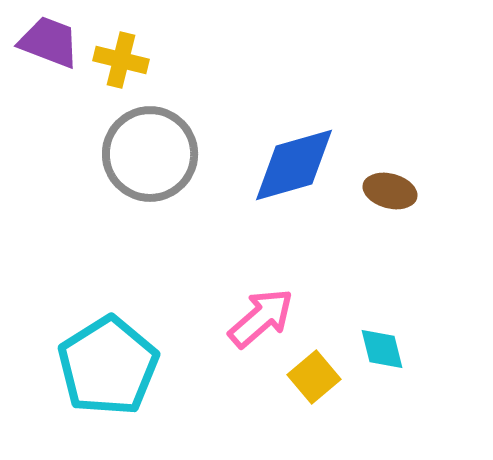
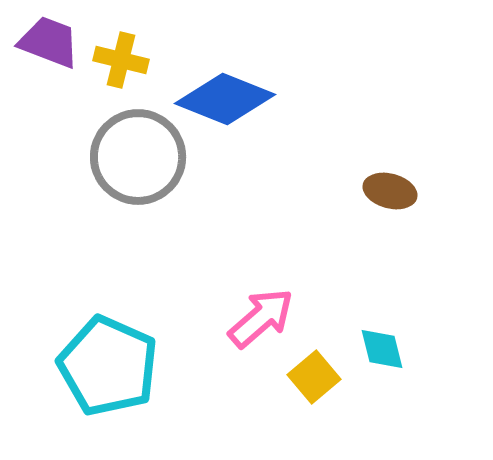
gray circle: moved 12 px left, 3 px down
blue diamond: moved 69 px left, 66 px up; rotated 38 degrees clockwise
cyan pentagon: rotated 16 degrees counterclockwise
